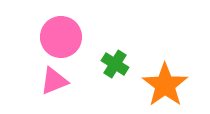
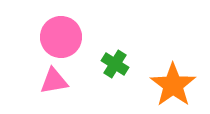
pink triangle: rotated 12 degrees clockwise
orange star: moved 8 px right
